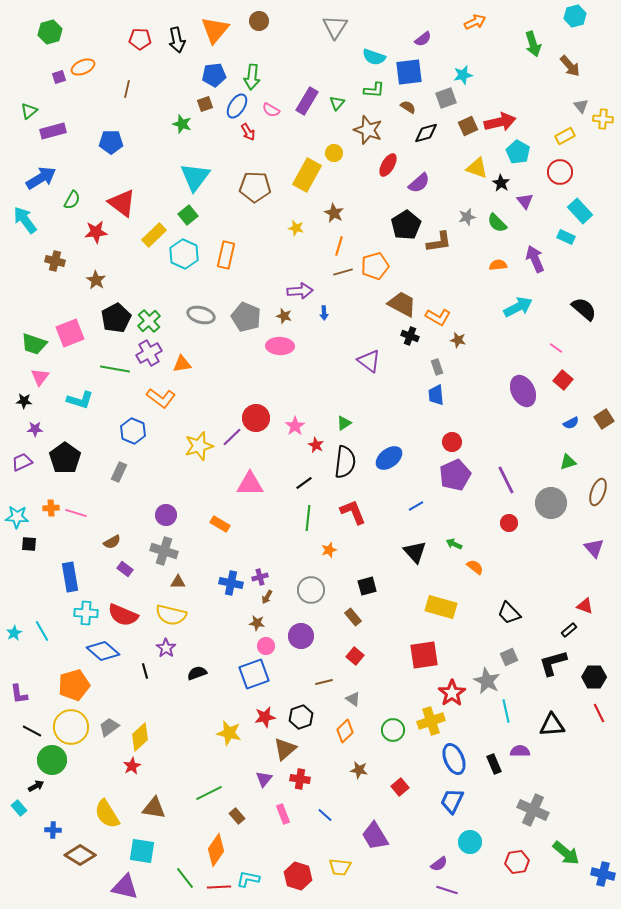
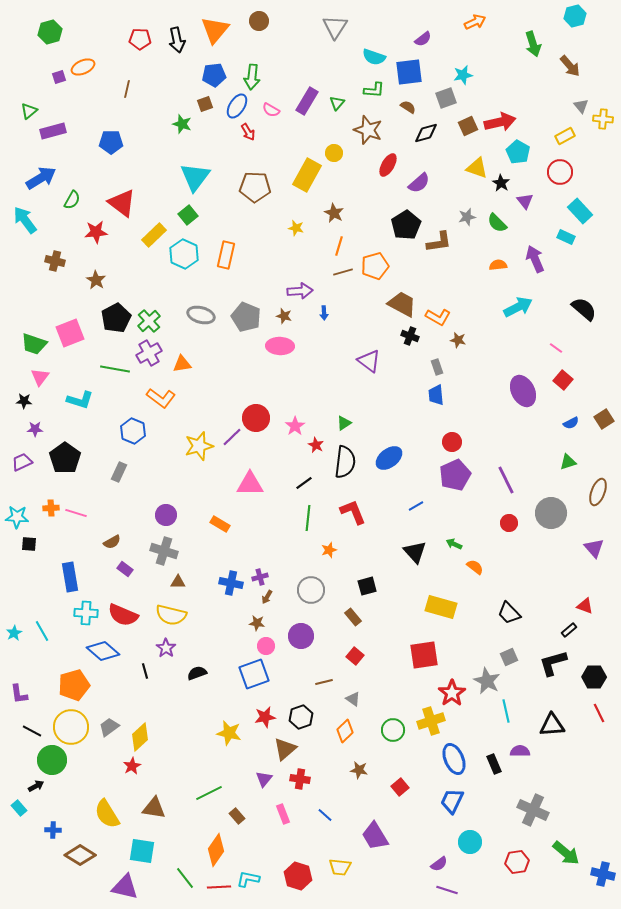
gray circle at (551, 503): moved 10 px down
